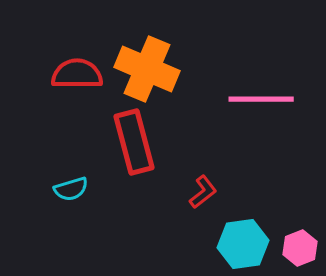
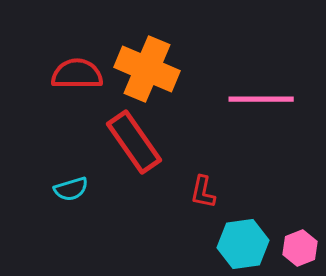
red rectangle: rotated 20 degrees counterclockwise
red L-shape: rotated 140 degrees clockwise
